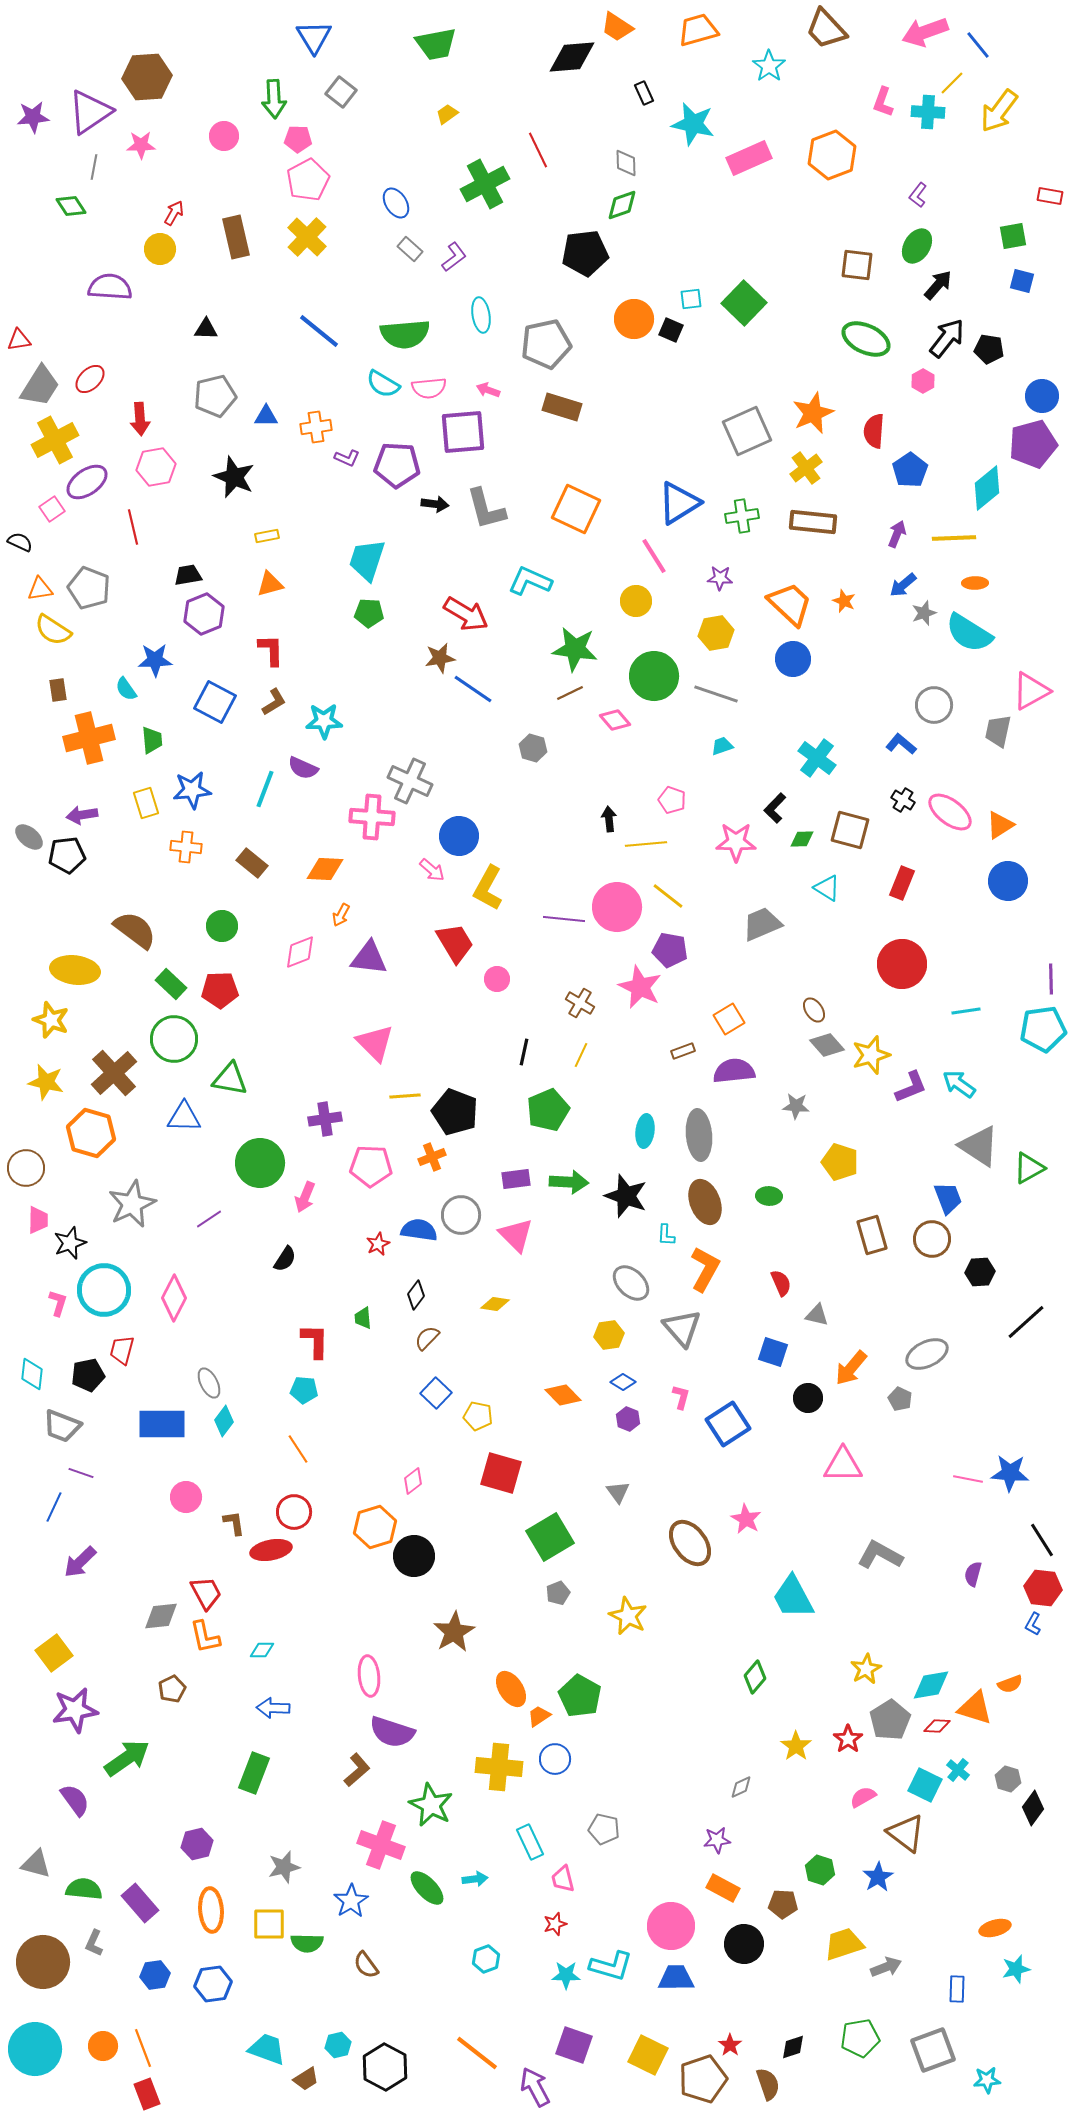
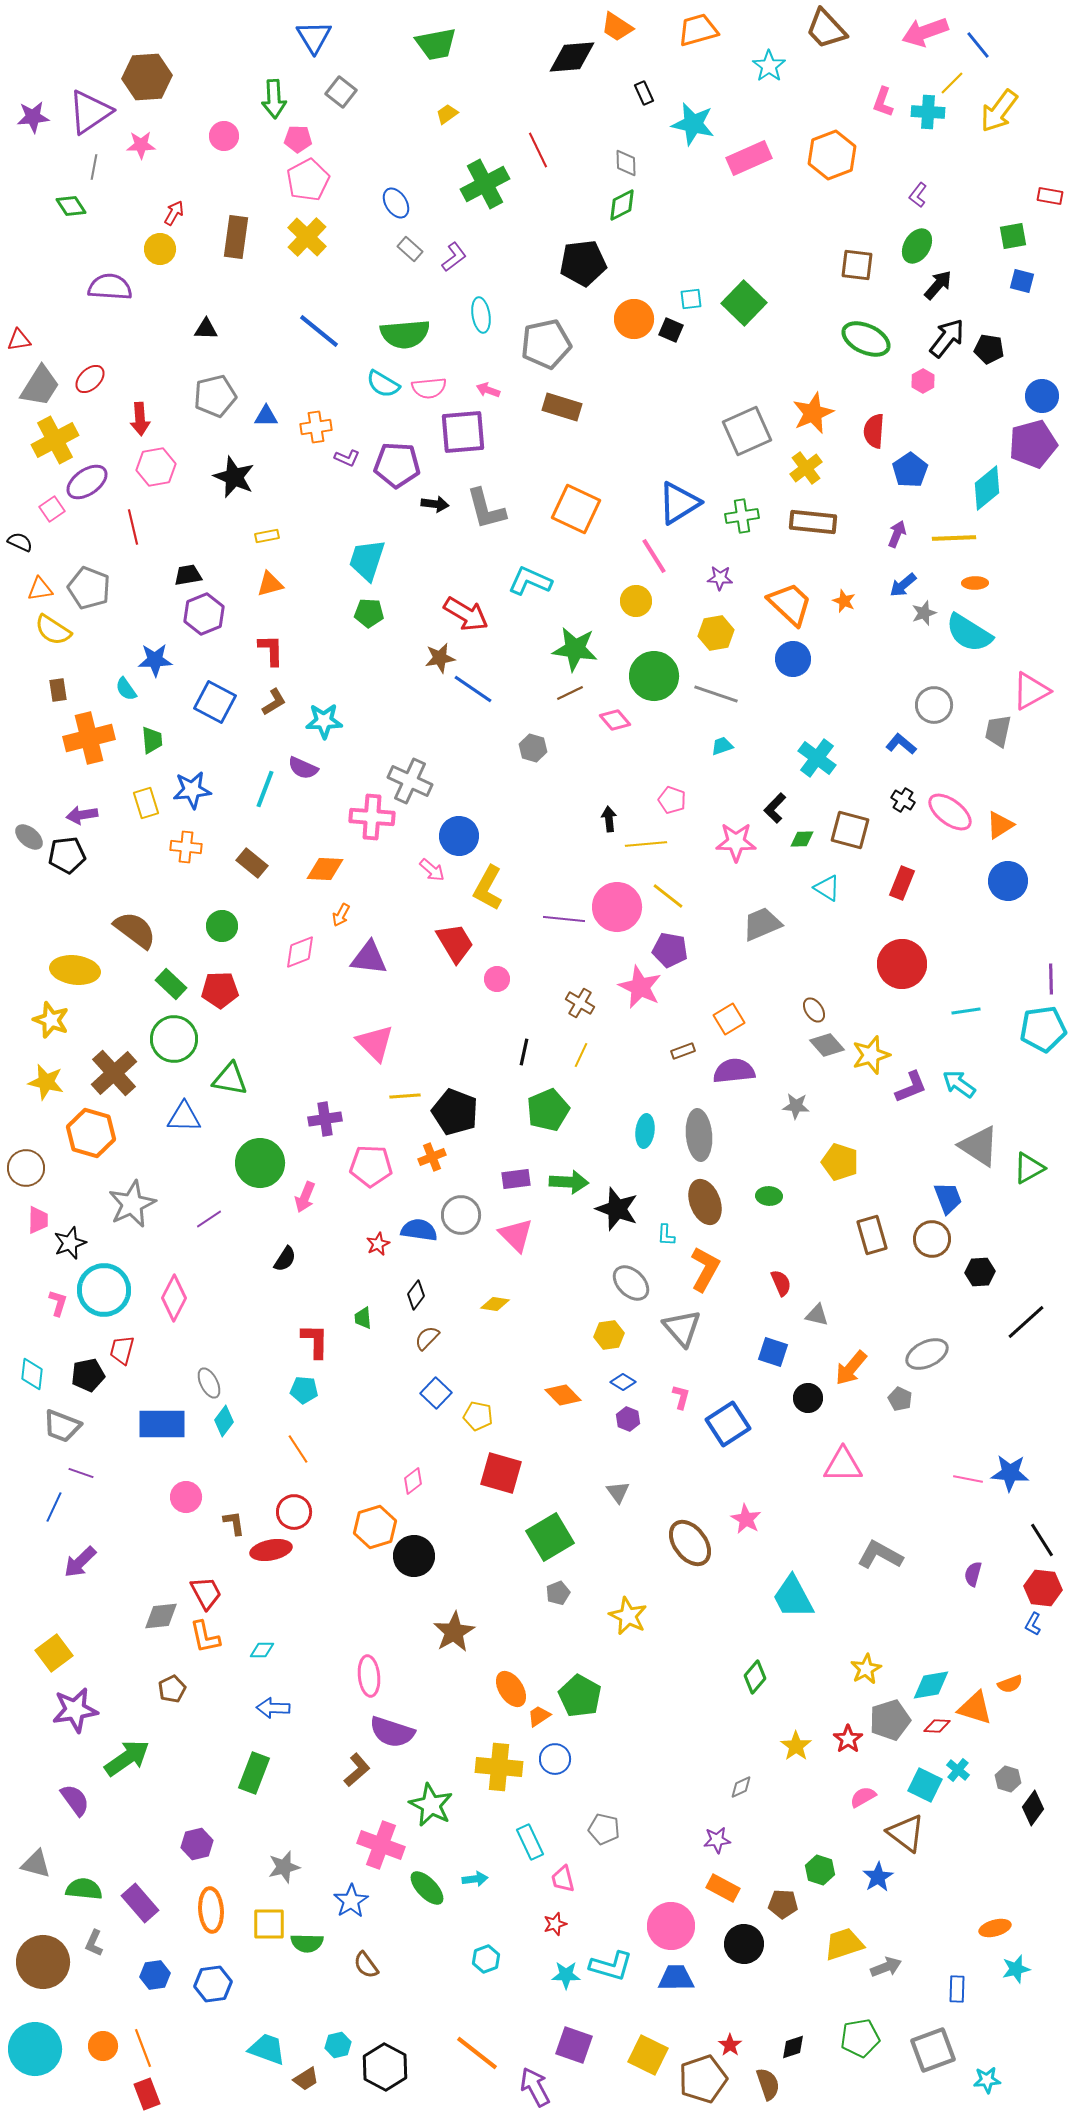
green diamond at (622, 205): rotated 8 degrees counterclockwise
brown rectangle at (236, 237): rotated 21 degrees clockwise
black pentagon at (585, 253): moved 2 px left, 10 px down
black star at (626, 1196): moved 9 px left, 13 px down
gray pentagon at (890, 1720): rotated 15 degrees clockwise
